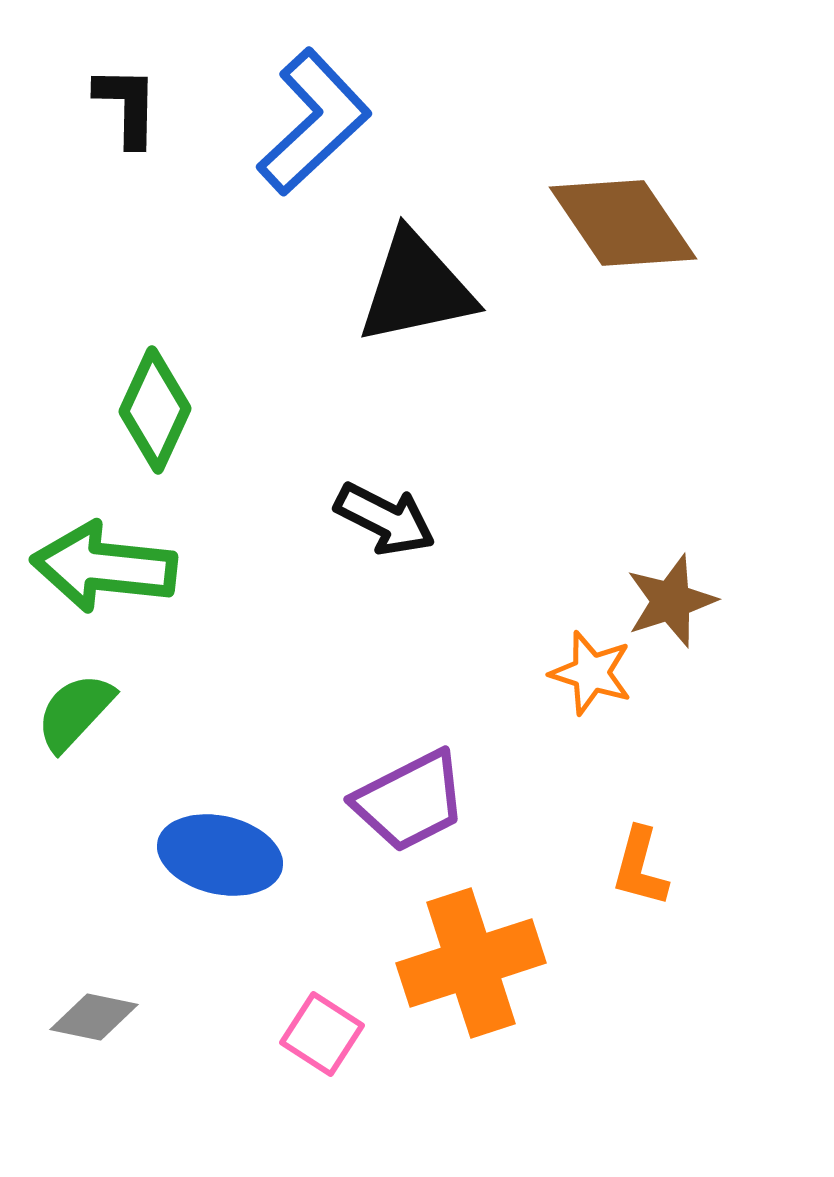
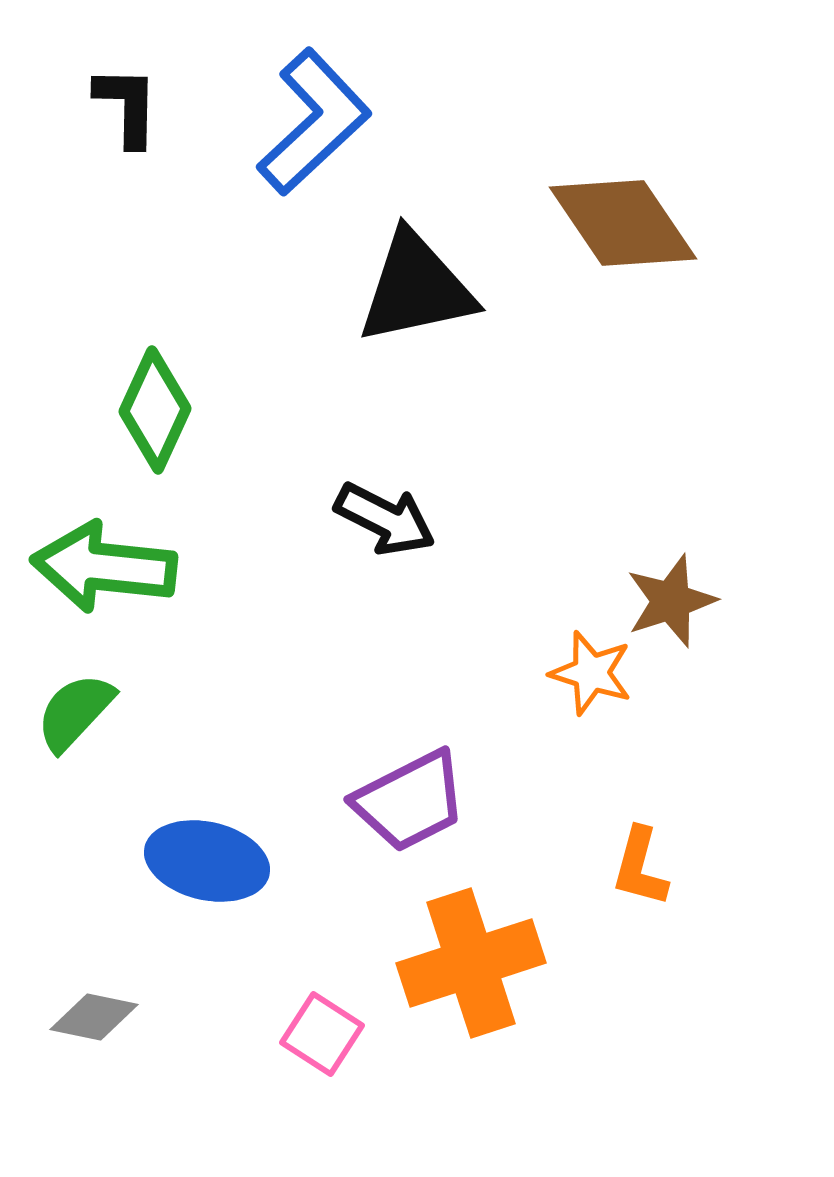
blue ellipse: moved 13 px left, 6 px down
